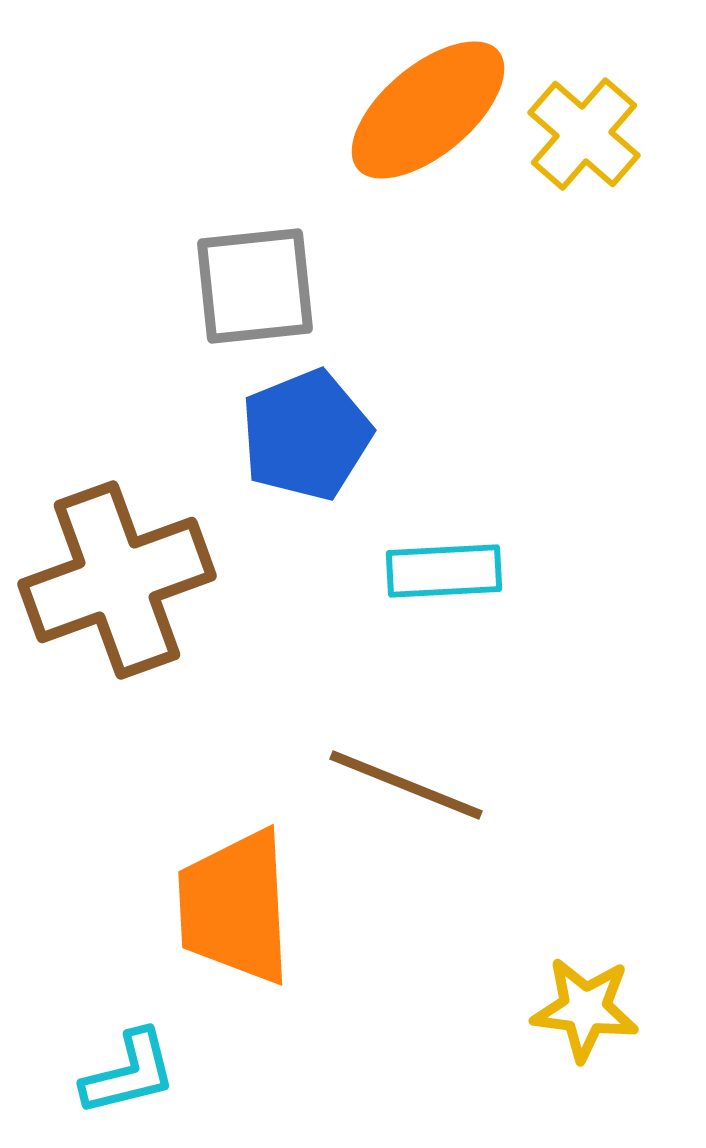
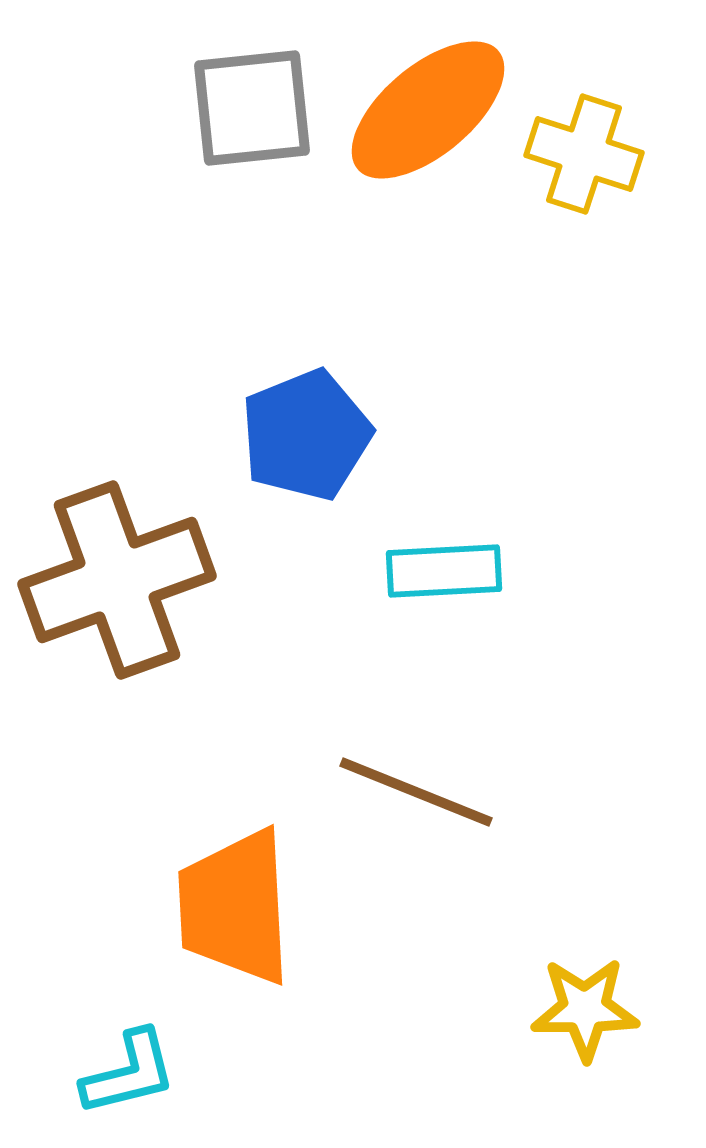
yellow cross: moved 20 px down; rotated 23 degrees counterclockwise
gray square: moved 3 px left, 178 px up
brown line: moved 10 px right, 7 px down
yellow star: rotated 7 degrees counterclockwise
